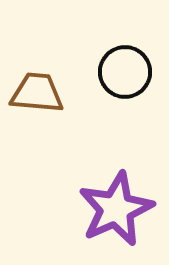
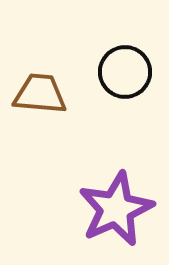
brown trapezoid: moved 3 px right, 1 px down
